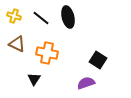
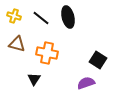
brown triangle: rotated 12 degrees counterclockwise
